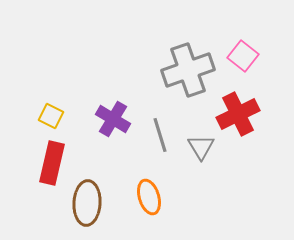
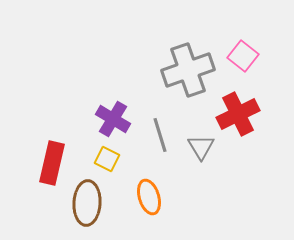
yellow square: moved 56 px right, 43 px down
